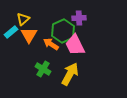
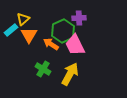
cyan rectangle: moved 2 px up
